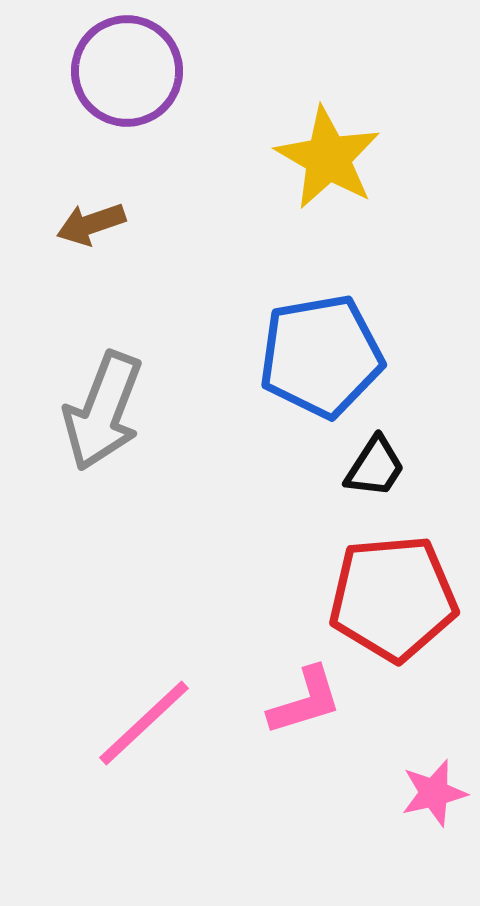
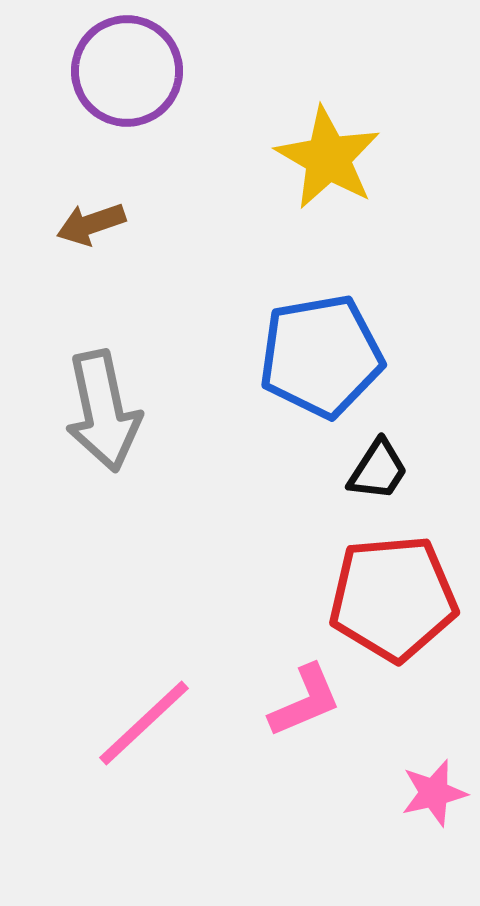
gray arrow: rotated 33 degrees counterclockwise
black trapezoid: moved 3 px right, 3 px down
pink L-shape: rotated 6 degrees counterclockwise
